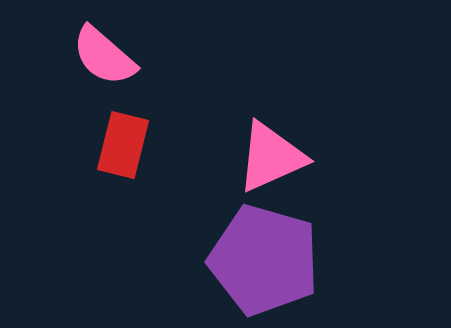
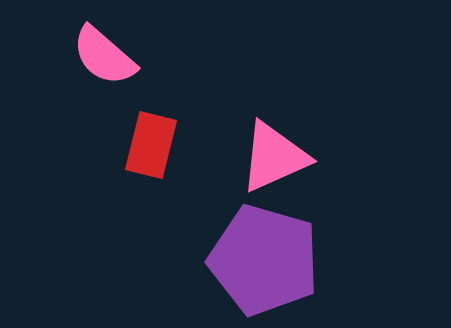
red rectangle: moved 28 px right
pink triangle: moved 3 px right
